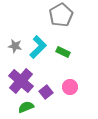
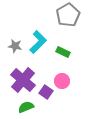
gray pentagon: moved 7 px right
cyan L-shape: moved 5 px up
purple cross: moved 2 px right, 1 px up
pink circle: moved 8 px left, 6 px up
purple square: rotated 16 degrees counterclockwise
